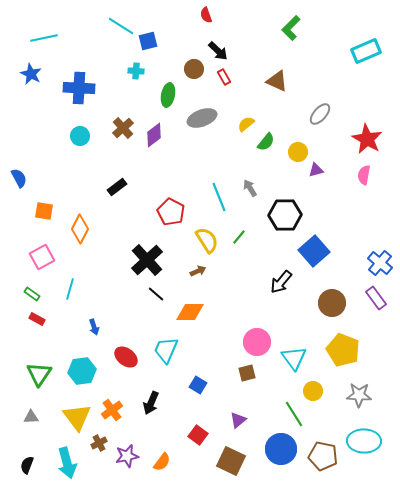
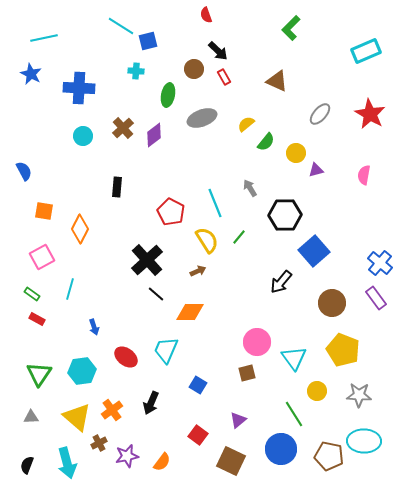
cyan circle at (80, 136): moved 3 px right
red star at (367, 139): moved 3 px right, 25 px up
yellow circle at (298, 152): moved 2 px left, 1 px down
blue semicircle at (19, 178): moved 5 px right, 7 px up
black rectangle at (117, 187): rotated 48 degrees counterclockwise
cyan line at (219, 197): moved 4 px left, 6 px down
yellow circle at (313, 391): moved 4 px right
yellow triangle at (77, 417): rotated 12 degrees counterclockwise
brown pentagon at (323, 456): moved 6 px right
